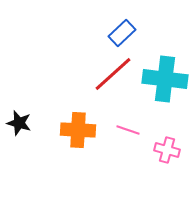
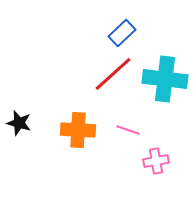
pink cross: moved 11 px left, 11 px down; rotated 25 degrees counterclockwise
